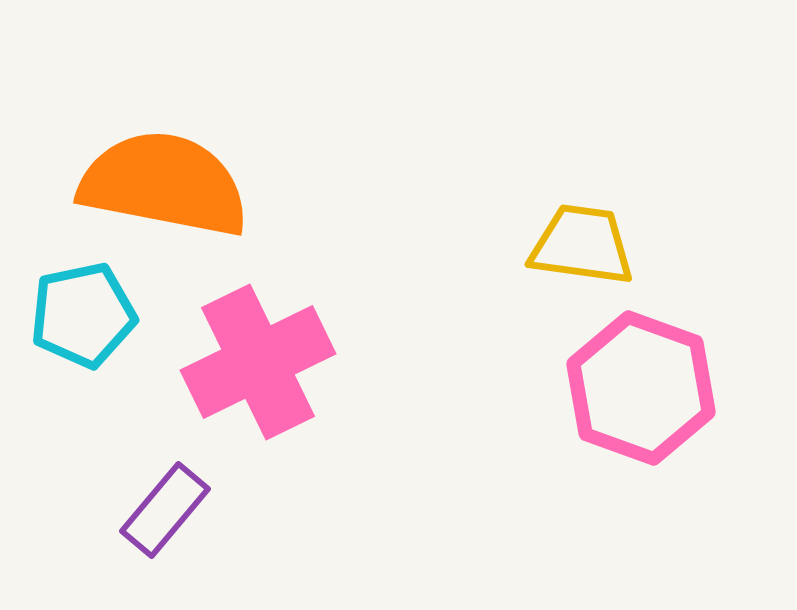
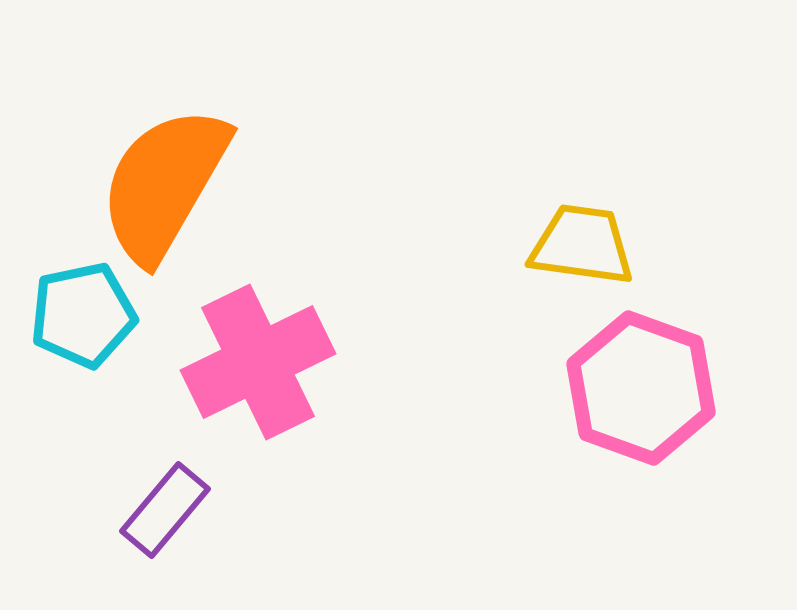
orange semicircle: rotated 71 degrees counterclockwise
